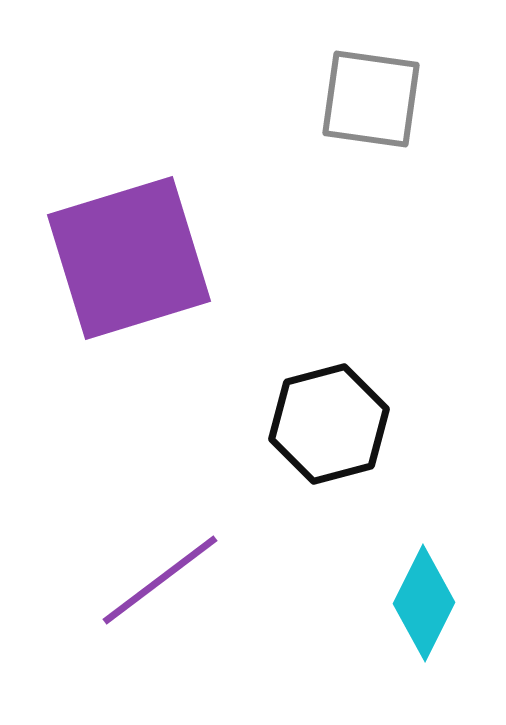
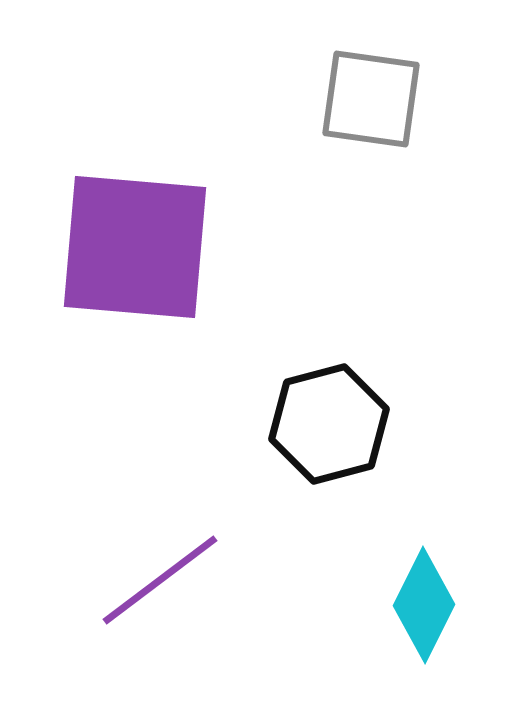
purple square: moved 6 px right, 11 px up; rotated 22 degrees clockwise
cyan diamond: moved 2 px down
